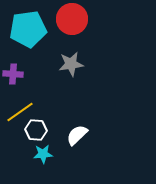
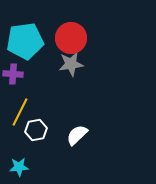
red circle: moved 1 px left, 19 px down
cyan pentagon: moved 3 px left, 12 px down
yellow line: rotated 28 degrees counterclockwise
white hexagon: rotated 15 degrees counterclockwise
cyan star: moved 24 px left, 13 px down
